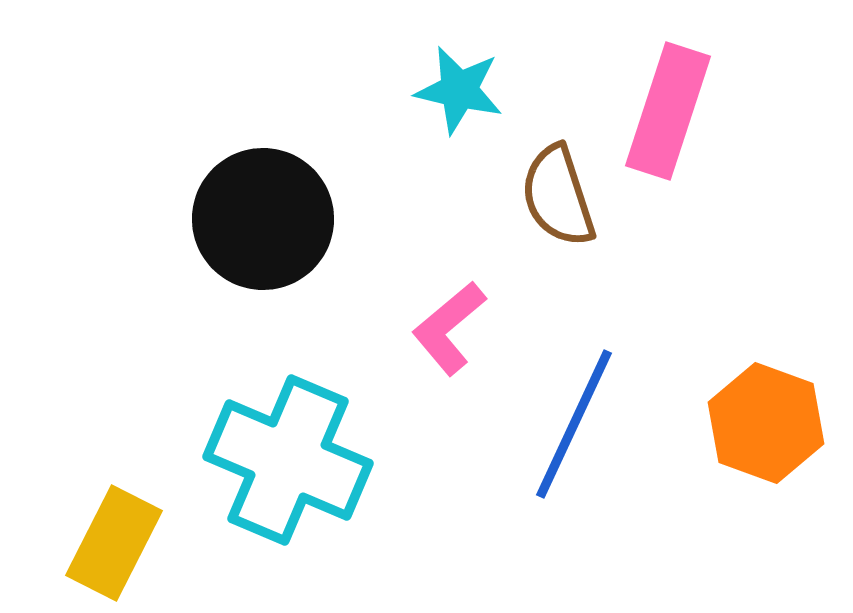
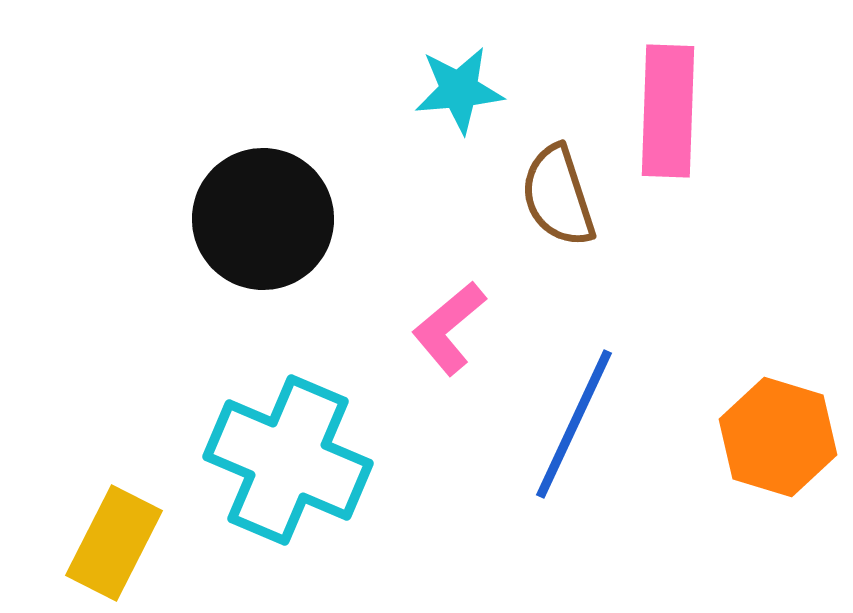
cyan star: rotated 18 degrees counterclockwise
pink rectangle: rotated 16 degrees counterclockwise
orange hexagon: moved 12 px right, 14 px down; rotated 3 degrees counterclockwise
